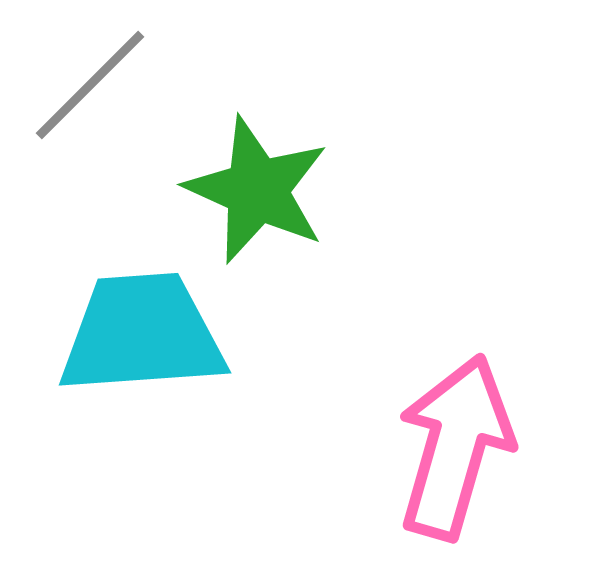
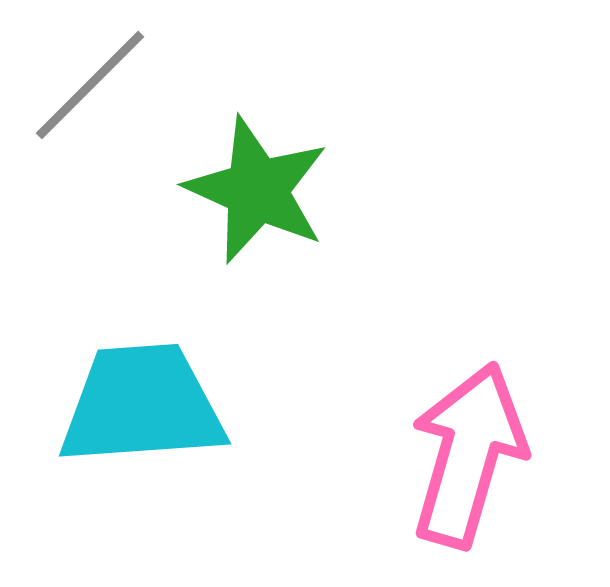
cyan trapezoid: moved 71 px down
pink arrow: moved 13 px right, 8 px down
